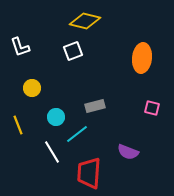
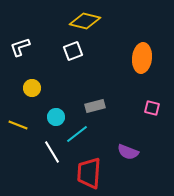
white L-shape: rotated 90 degrees clockwise
yellow line: rotated 48 degrees counterclockwise
